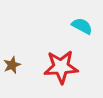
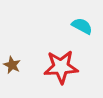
brown star: rotated 24 degrees counterclockwise
